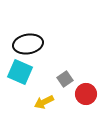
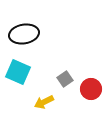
black ellipse: moved 4 px left, 10 px up
cyan square: moved 2 px left
red circle: moved 5 px right, 5 px up
